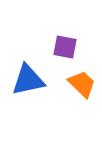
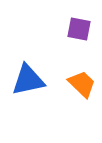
purple square: moved 14 px right, 18 px up
